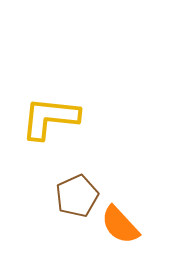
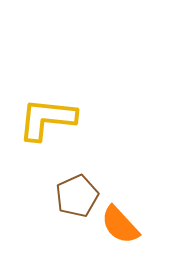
yellow L-shape: moved 3 px left, 1 px down
